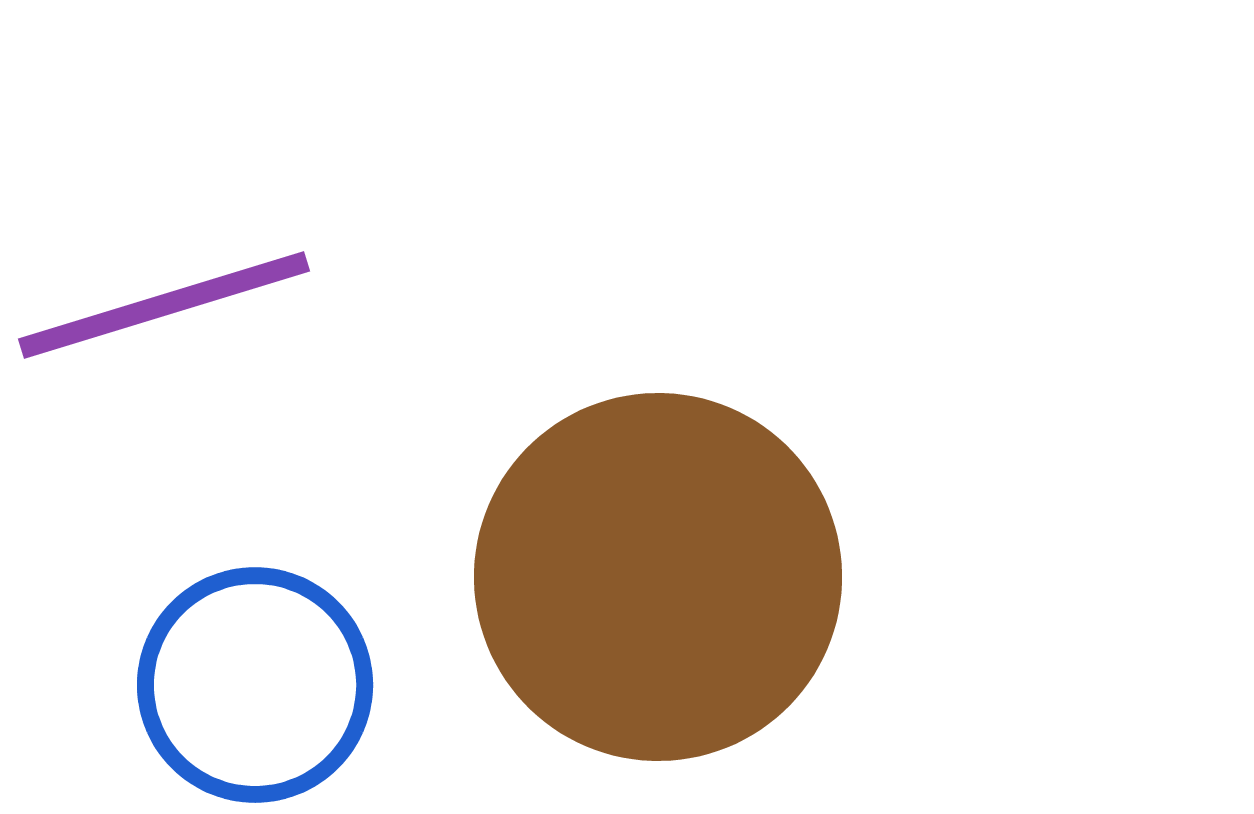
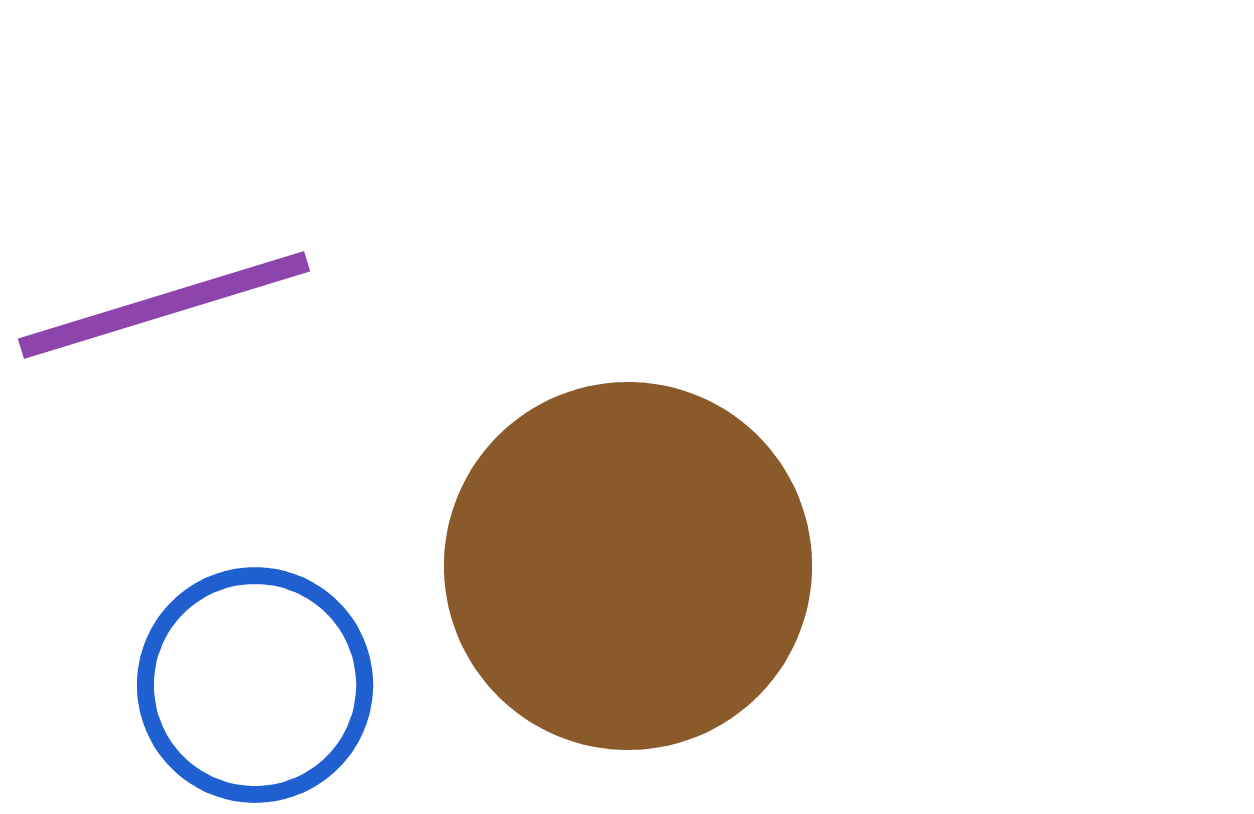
brown circle: moved 30 px left, 11 px up
